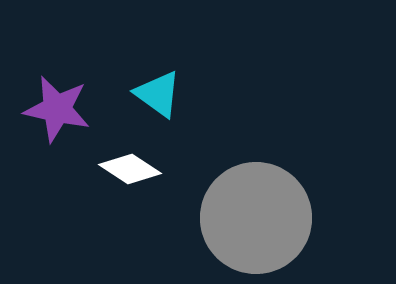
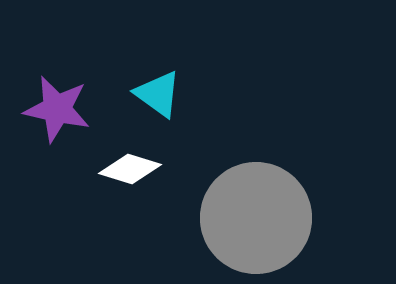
white diamond: rotated 16 degrees counterclockwise
